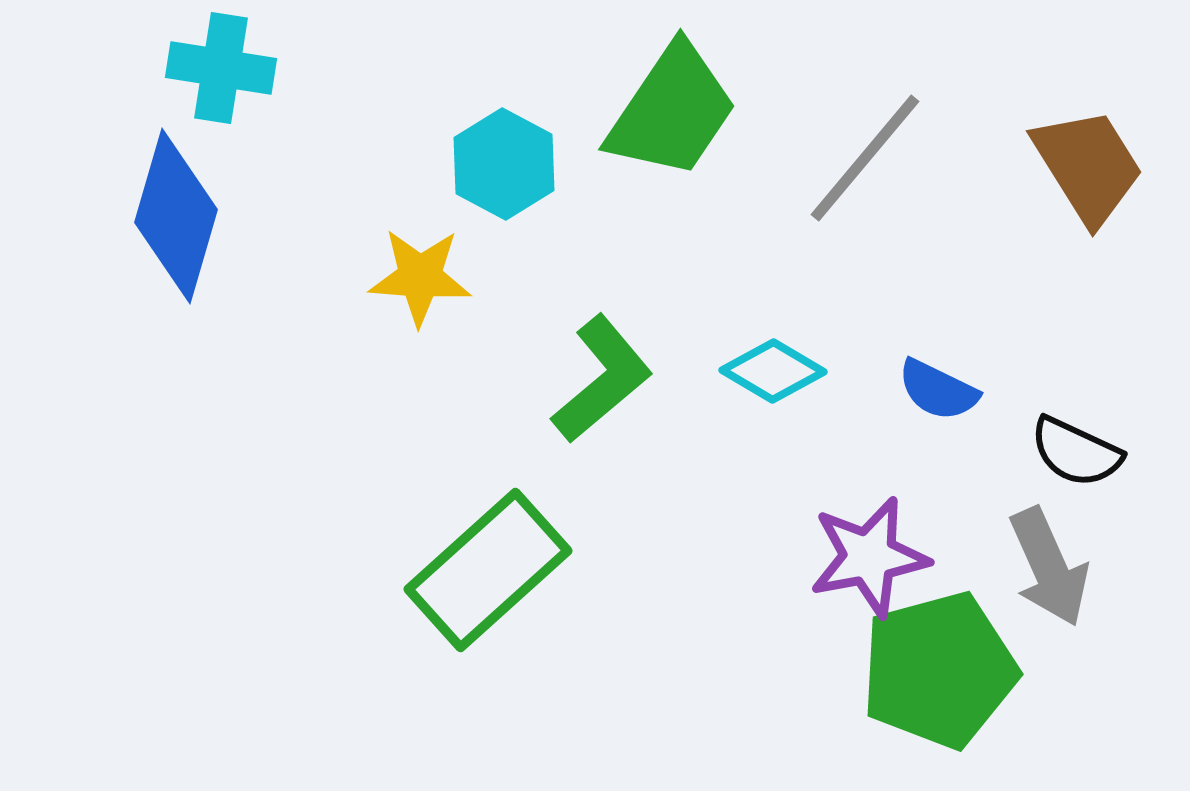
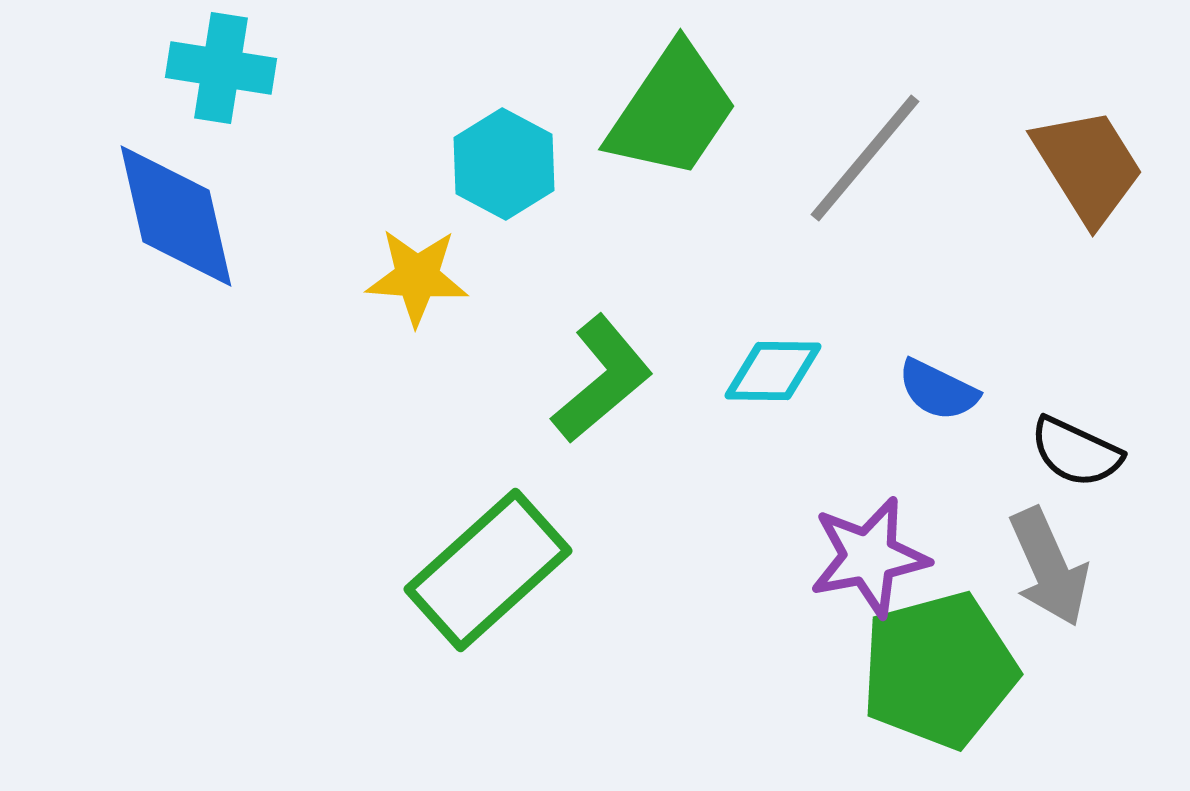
blue diamond: rotated 29 degrees counterclockwise
yellow star: moved 3 px left
cyan diamond: rotated 30 degrees counterclockwise
